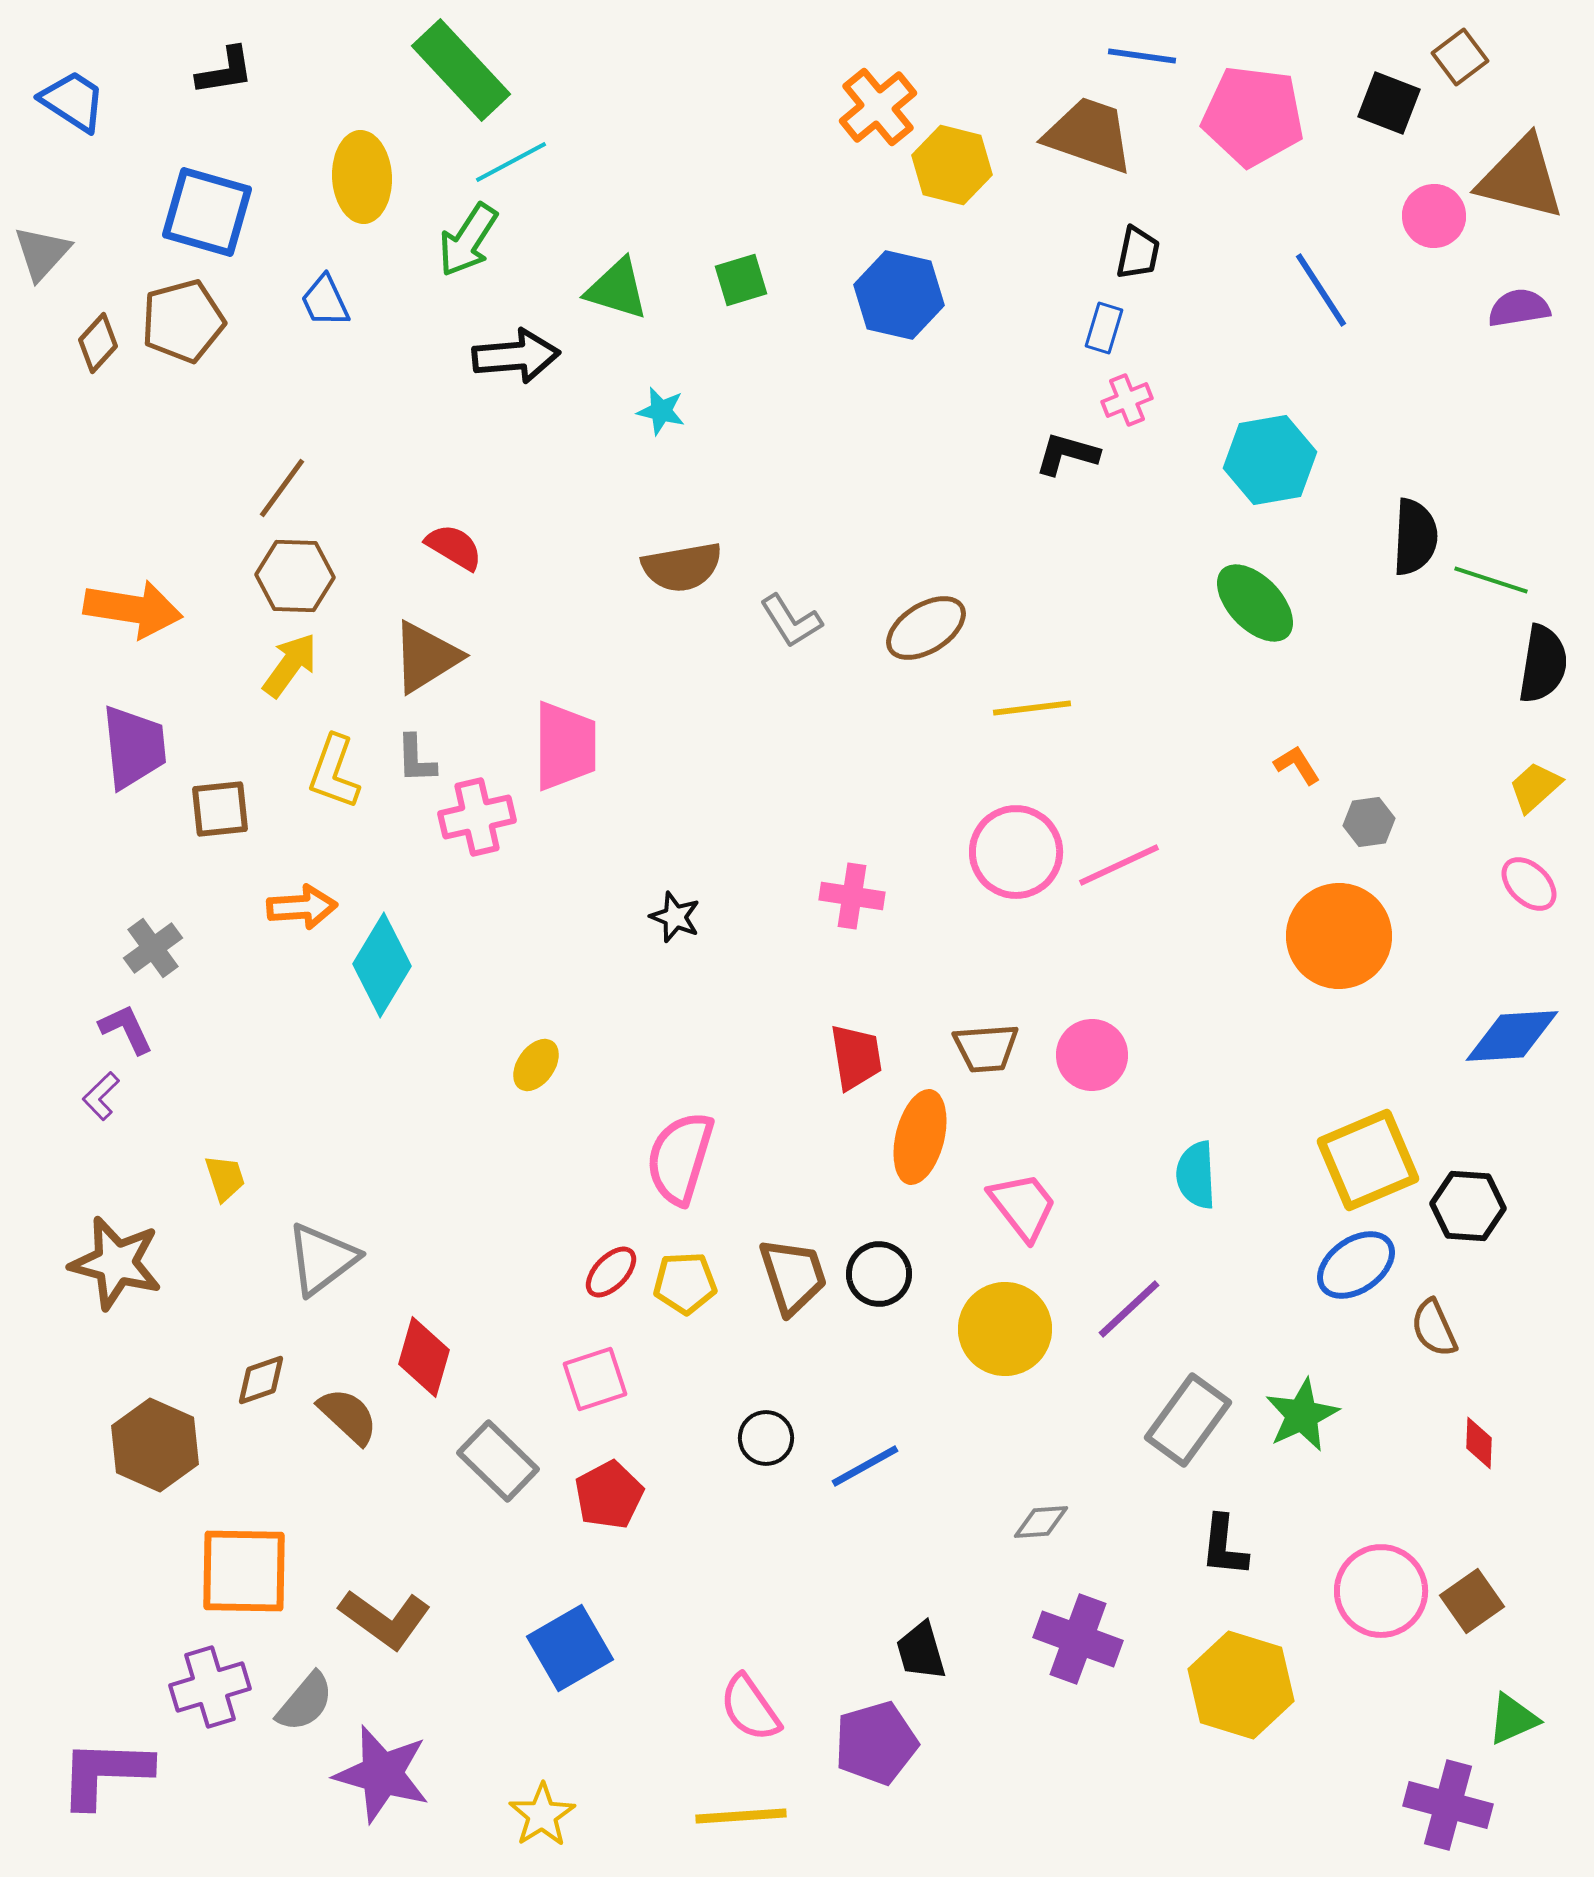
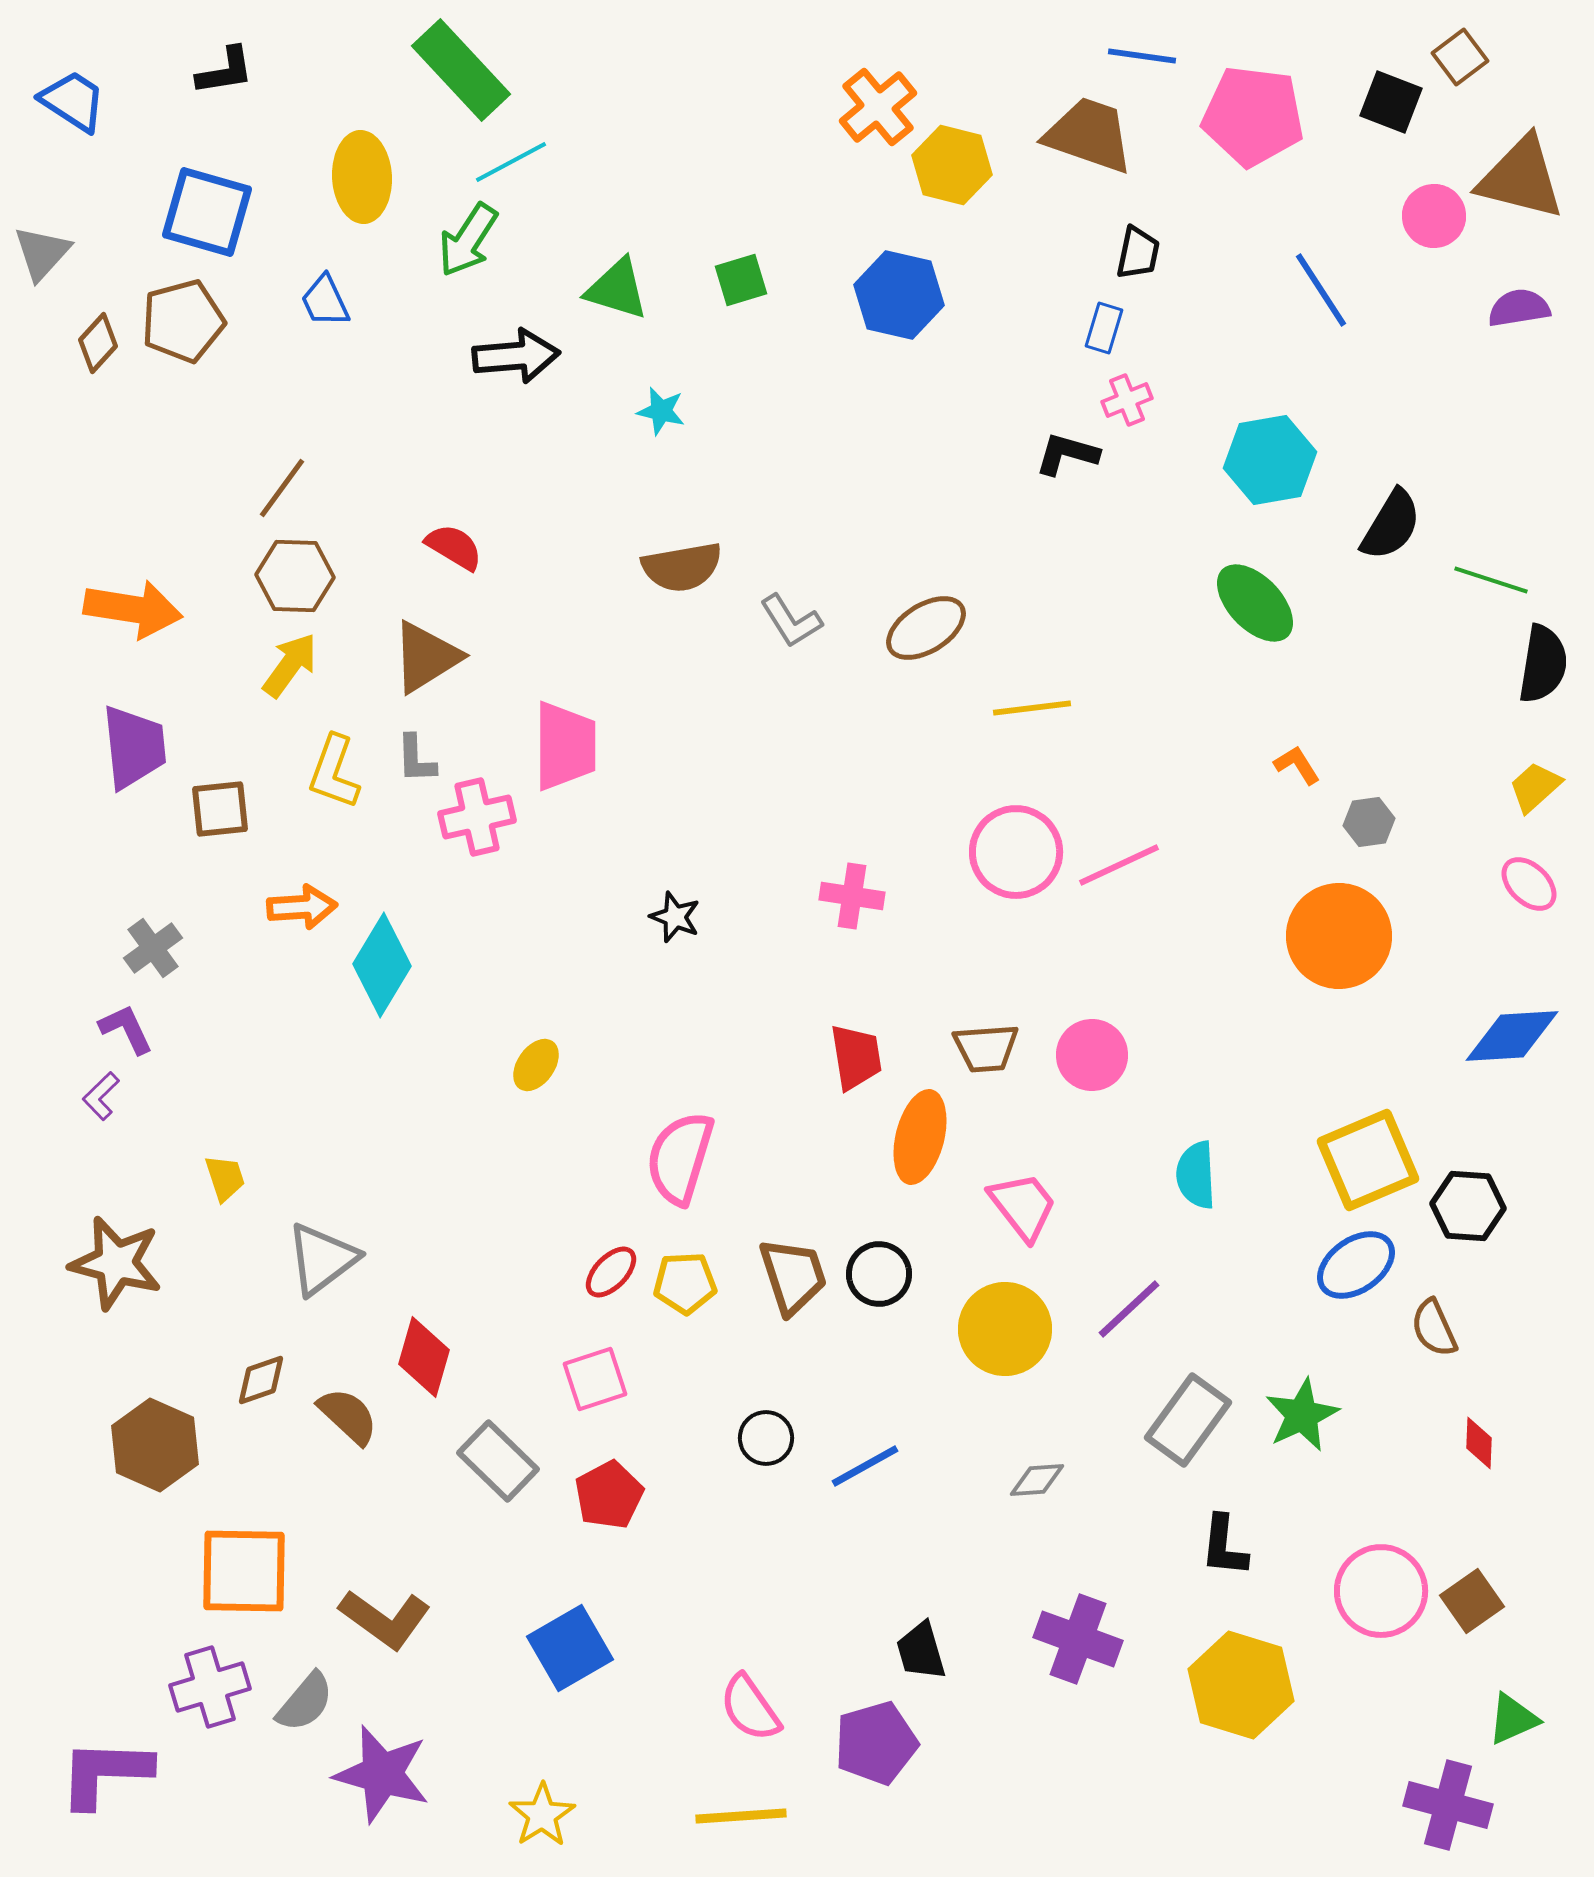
black square at (1389, 103): moved 2 px right, 1 px up
black semicircle at (1415, 537): moved 24 px left, 12 px up; rotated 28 degrees clockwise
gray diamond at (1041, 1522): moved 4 px left, 42 px up
